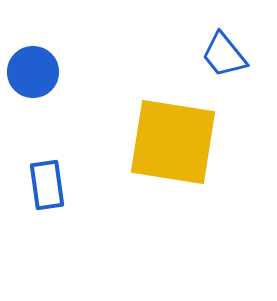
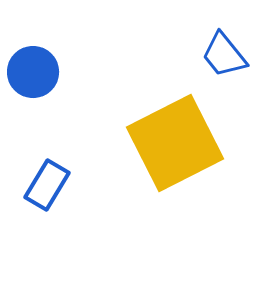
yellow square: moved 2 px right, 1 px down; rotated 36 degrees counterclockwise
blue rectangle: rotated 39 degrees clockwise
